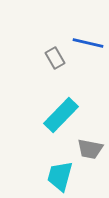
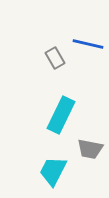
blue line: moved 1 px down
cyan rectangle: rotated 18 degrees counterclockwise
cyan trapezoid: moved 7 px left, 5 px up; rotated 12 degrees clockwise
